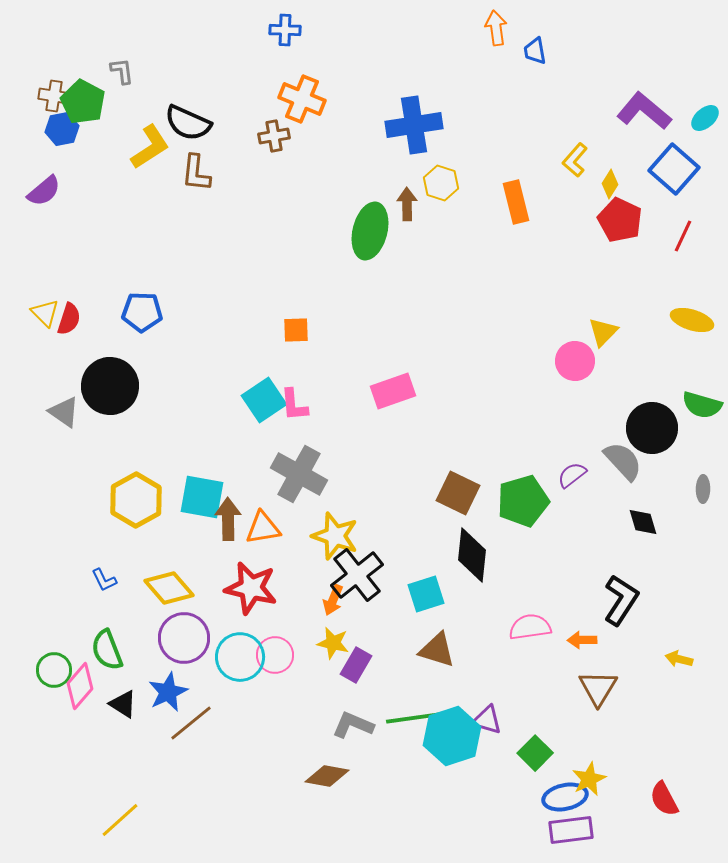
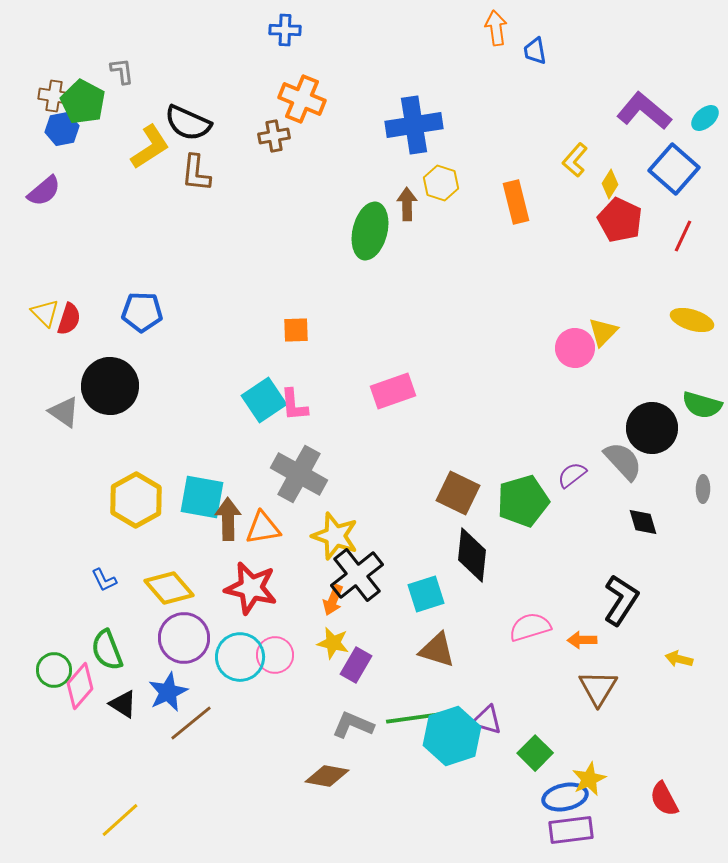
pink circle at (575, 361): moved 13 px up
pink semicircle at (530, 627): rotated 9 degrees counterclockwise
